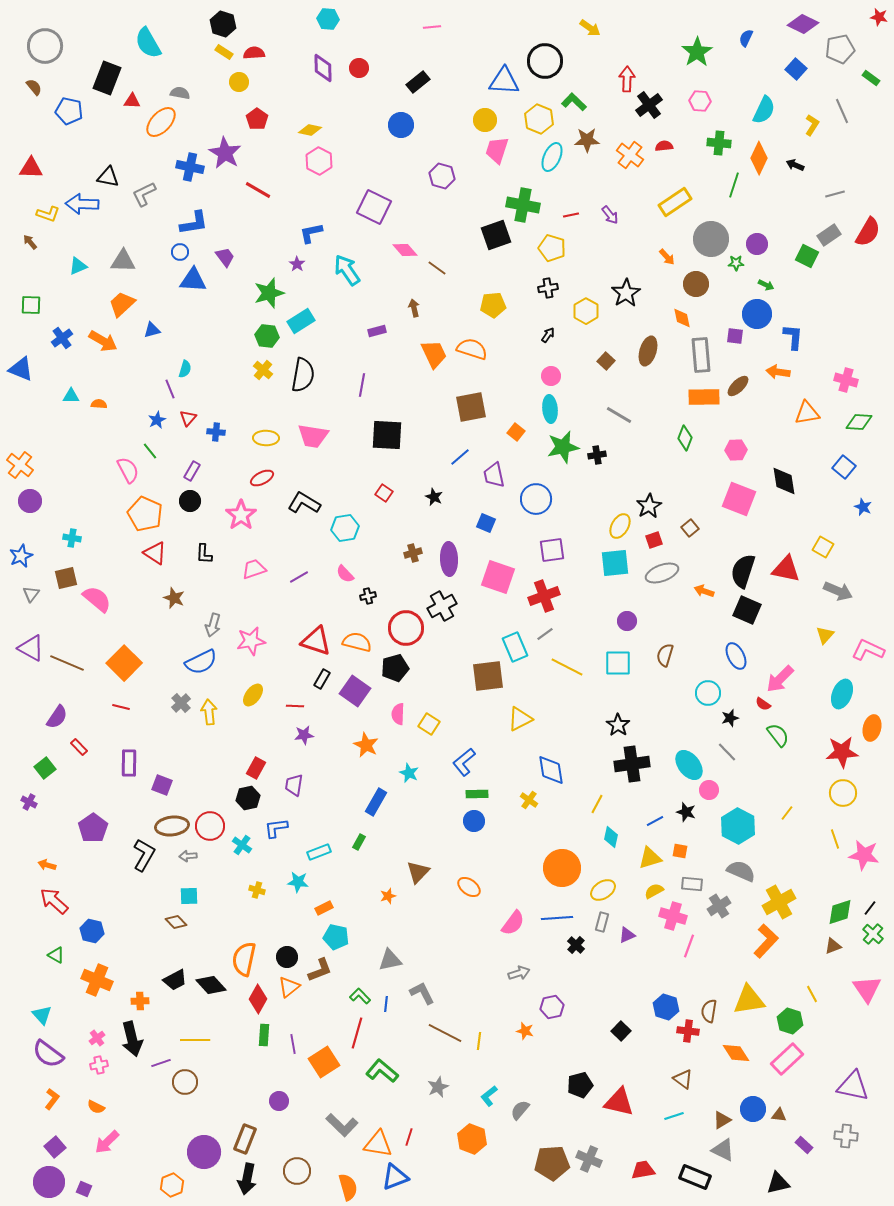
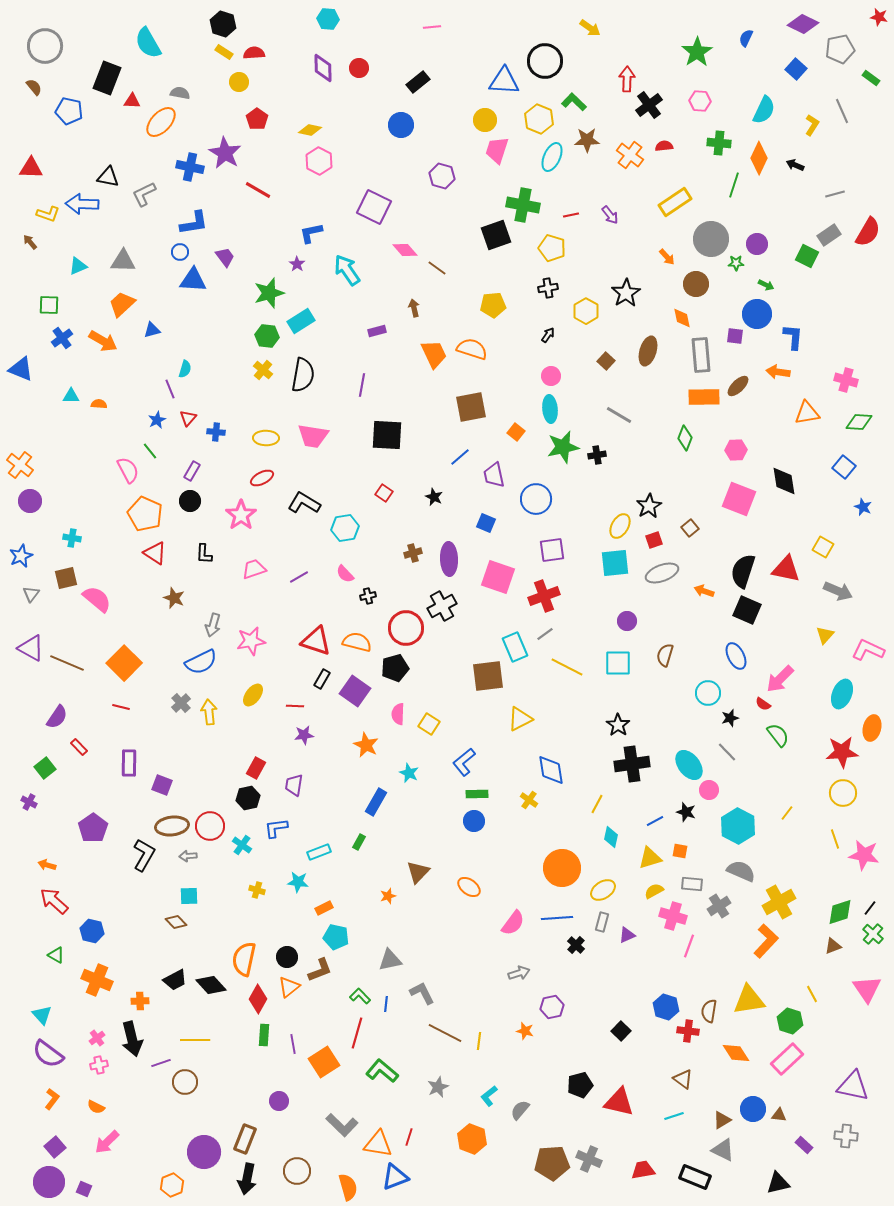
green square at (31, 305): moved 18 px right
